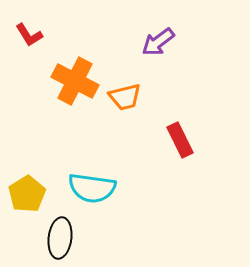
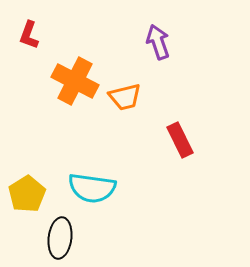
red L-shape: rotated 52 degrees clockwise
purple arrow: rotated 108 degrees clockwise
